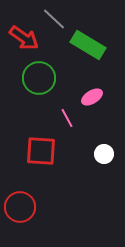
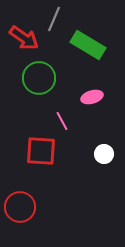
gray line: rotated 70 degrees clockwise
pink ellipse: rotated 15 degrees clockwise
pink line: moved 5 px left, 3 px down
